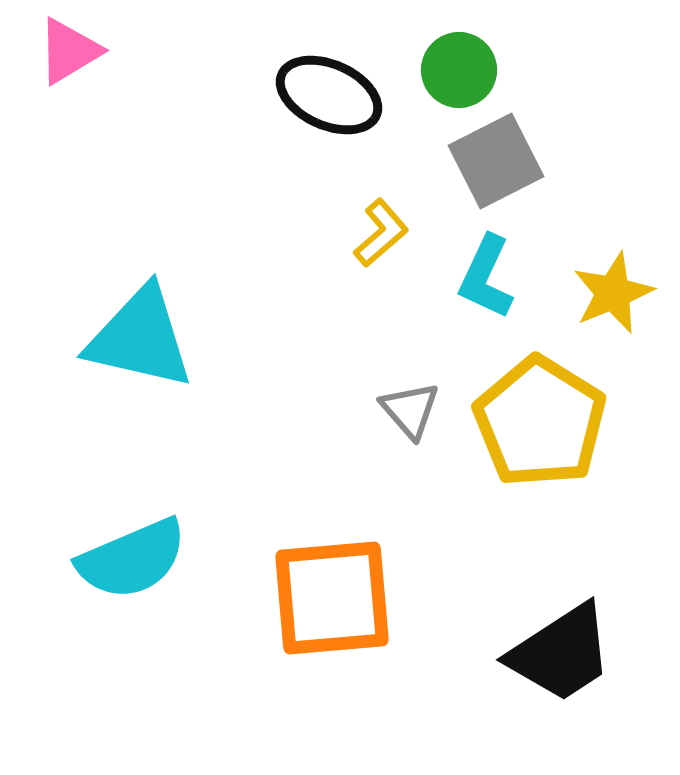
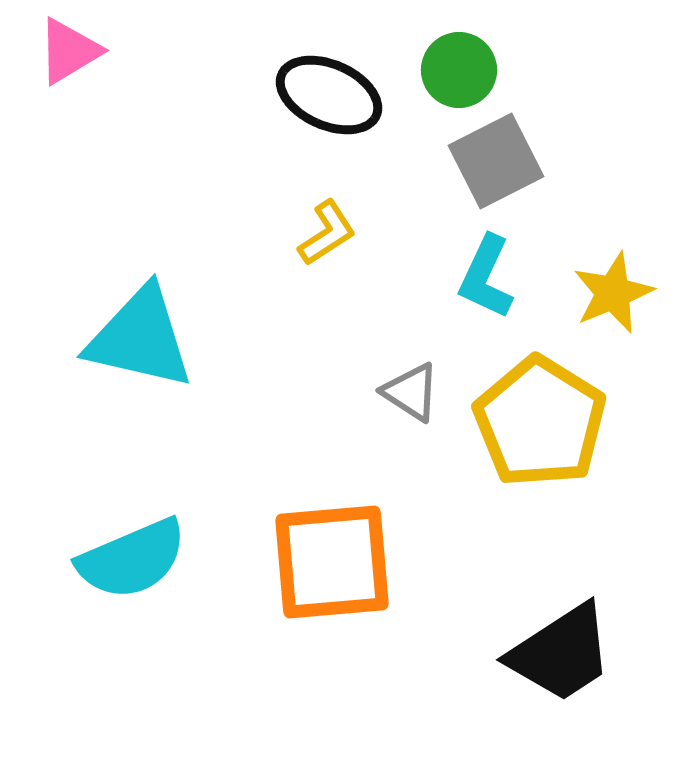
yellow L-shape: moved 54 px left; rotated 8 degrees clockwise
gray triangle: moved 1 px right, 18 px up; rotated 16 degrees counterclockwise
orange square: moved 36 px up
